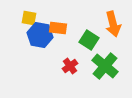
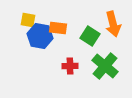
yellow square: moved 1 px left, 2 px down
blue hexagon: moved 1 px down
green square: moved 1 px right, 4 px up
red cross: rotated 35 degrees clockwise
